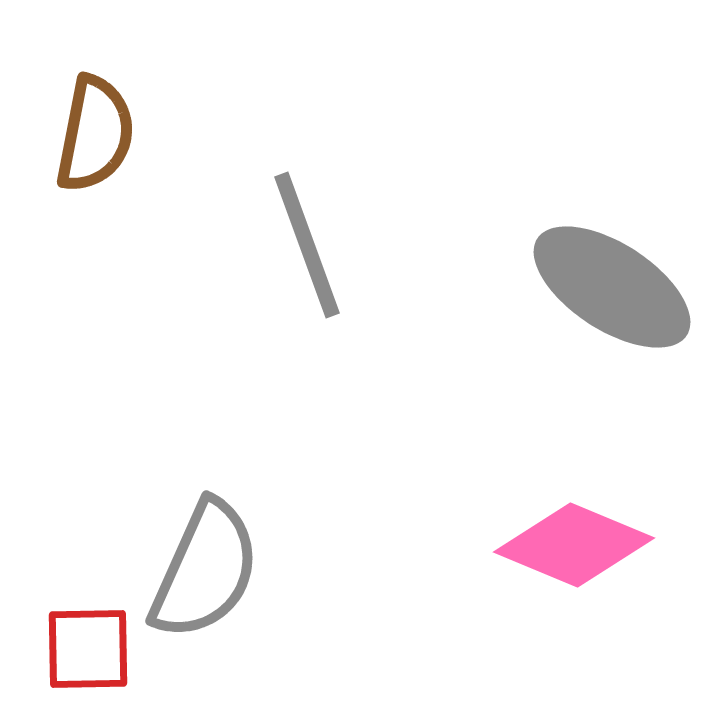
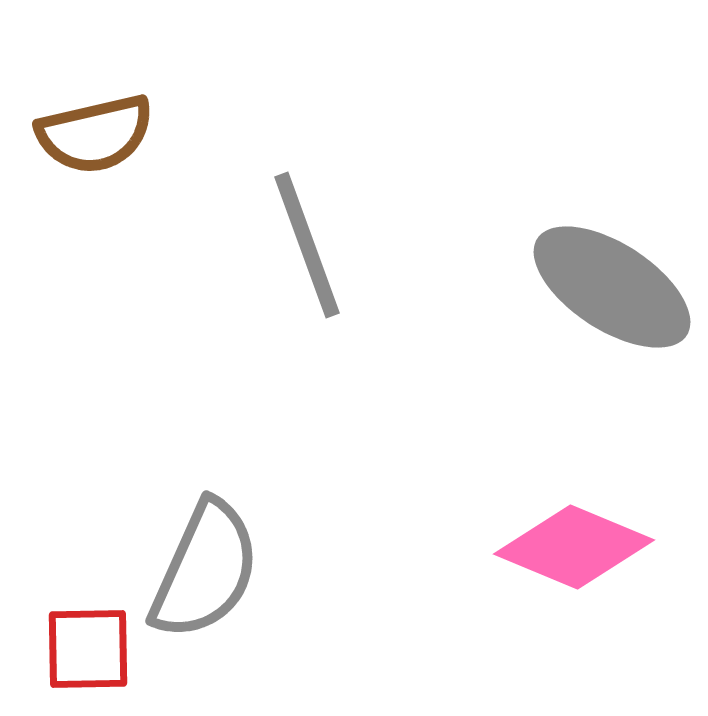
brown semicircle: rotated 66 degrees clockwise
pink diamond: moved 2 px down
